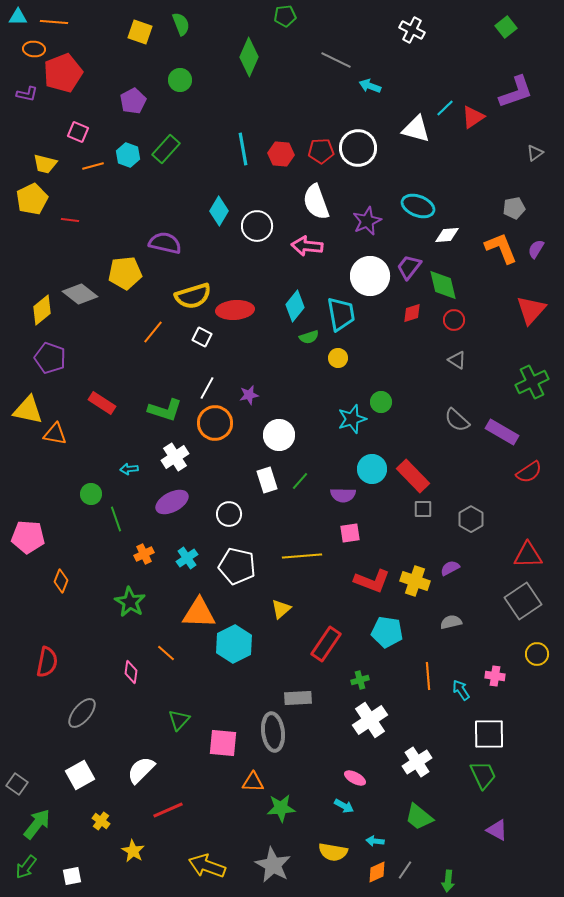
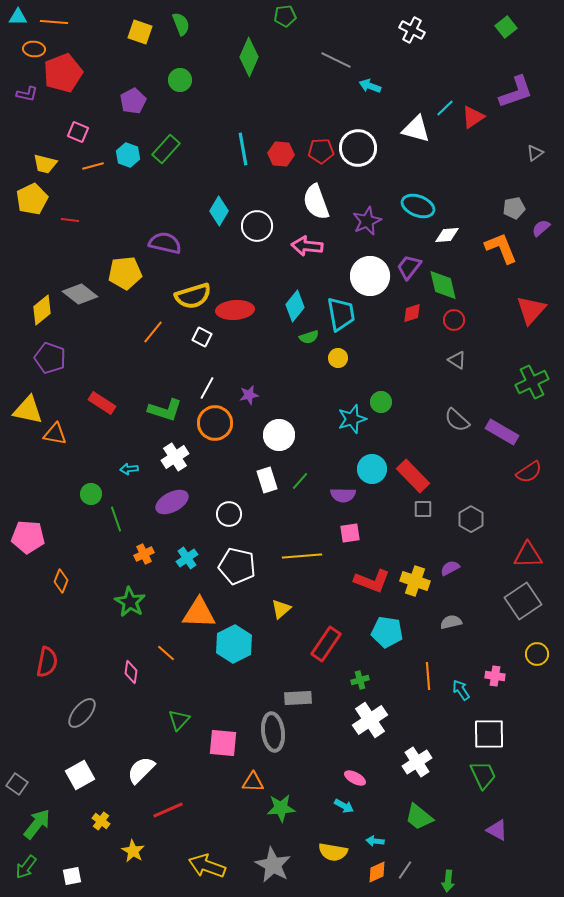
purple semicircle at (536, 249): moved 5 px right, 21 px up; rotated 18 degrees clockwise
